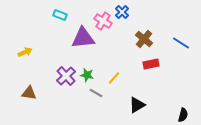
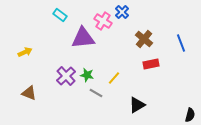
cyan rectangle: rotated 16 degrees clockwise
blue line: rotated 36 degrees clockwise
brown triangle: rotated 14 degrees clockwise
black semicircle: moved 7 px right
